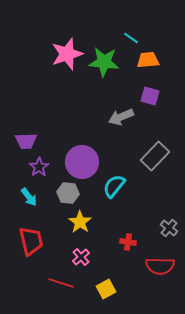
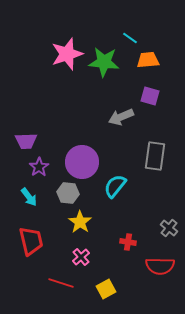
cyan line: moved 1 px left
gray rectangle: rotated 36 degrees counterclockwise
cyan semicircle: moved 1 px right
